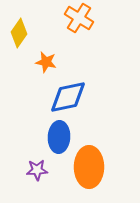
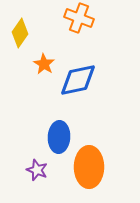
orange cross: rotated 12 degrees counterclockwise
yellow diamond: moved 1 px right
orange star: moved 2 px left, 2 px down; rotated 20 degrees clockwise
blue diamond: moved 10 px right, 17 px up
purple star: rotated 25 degrees clockwise
